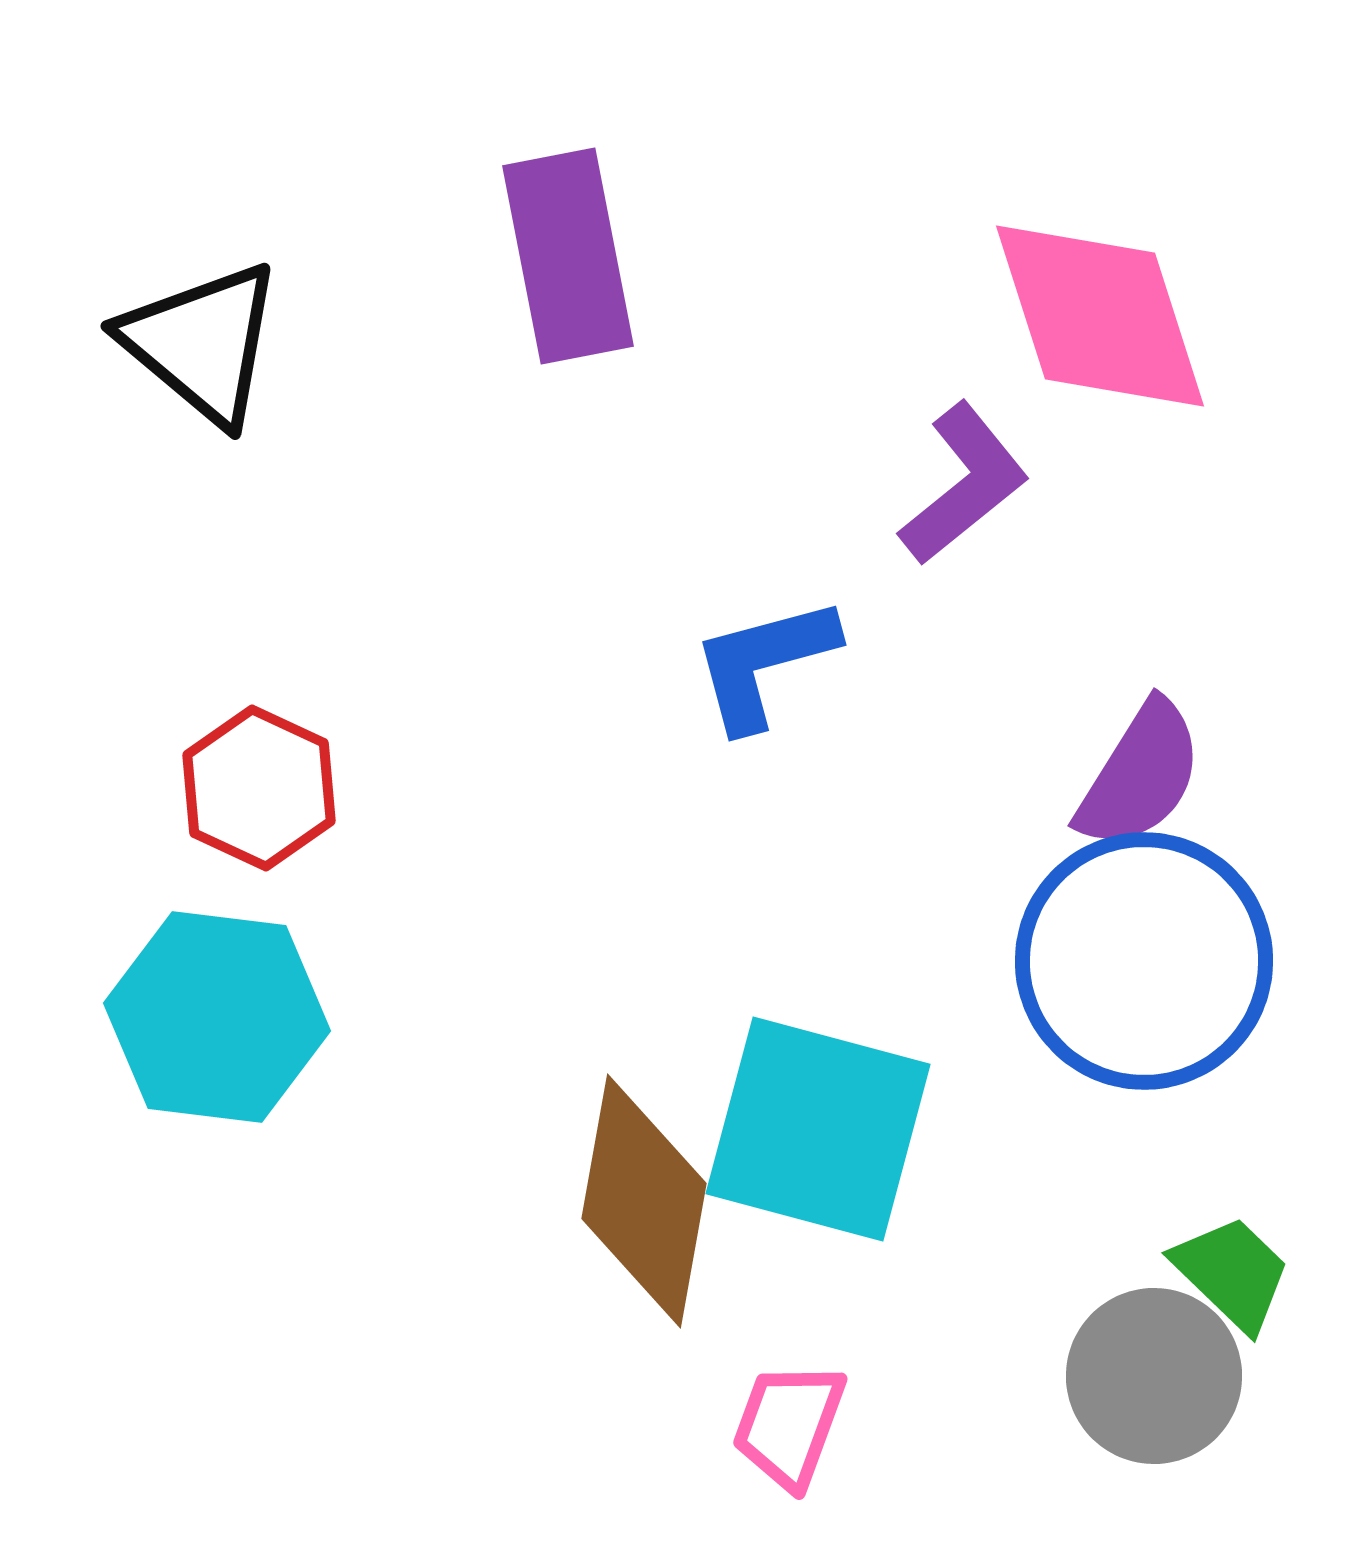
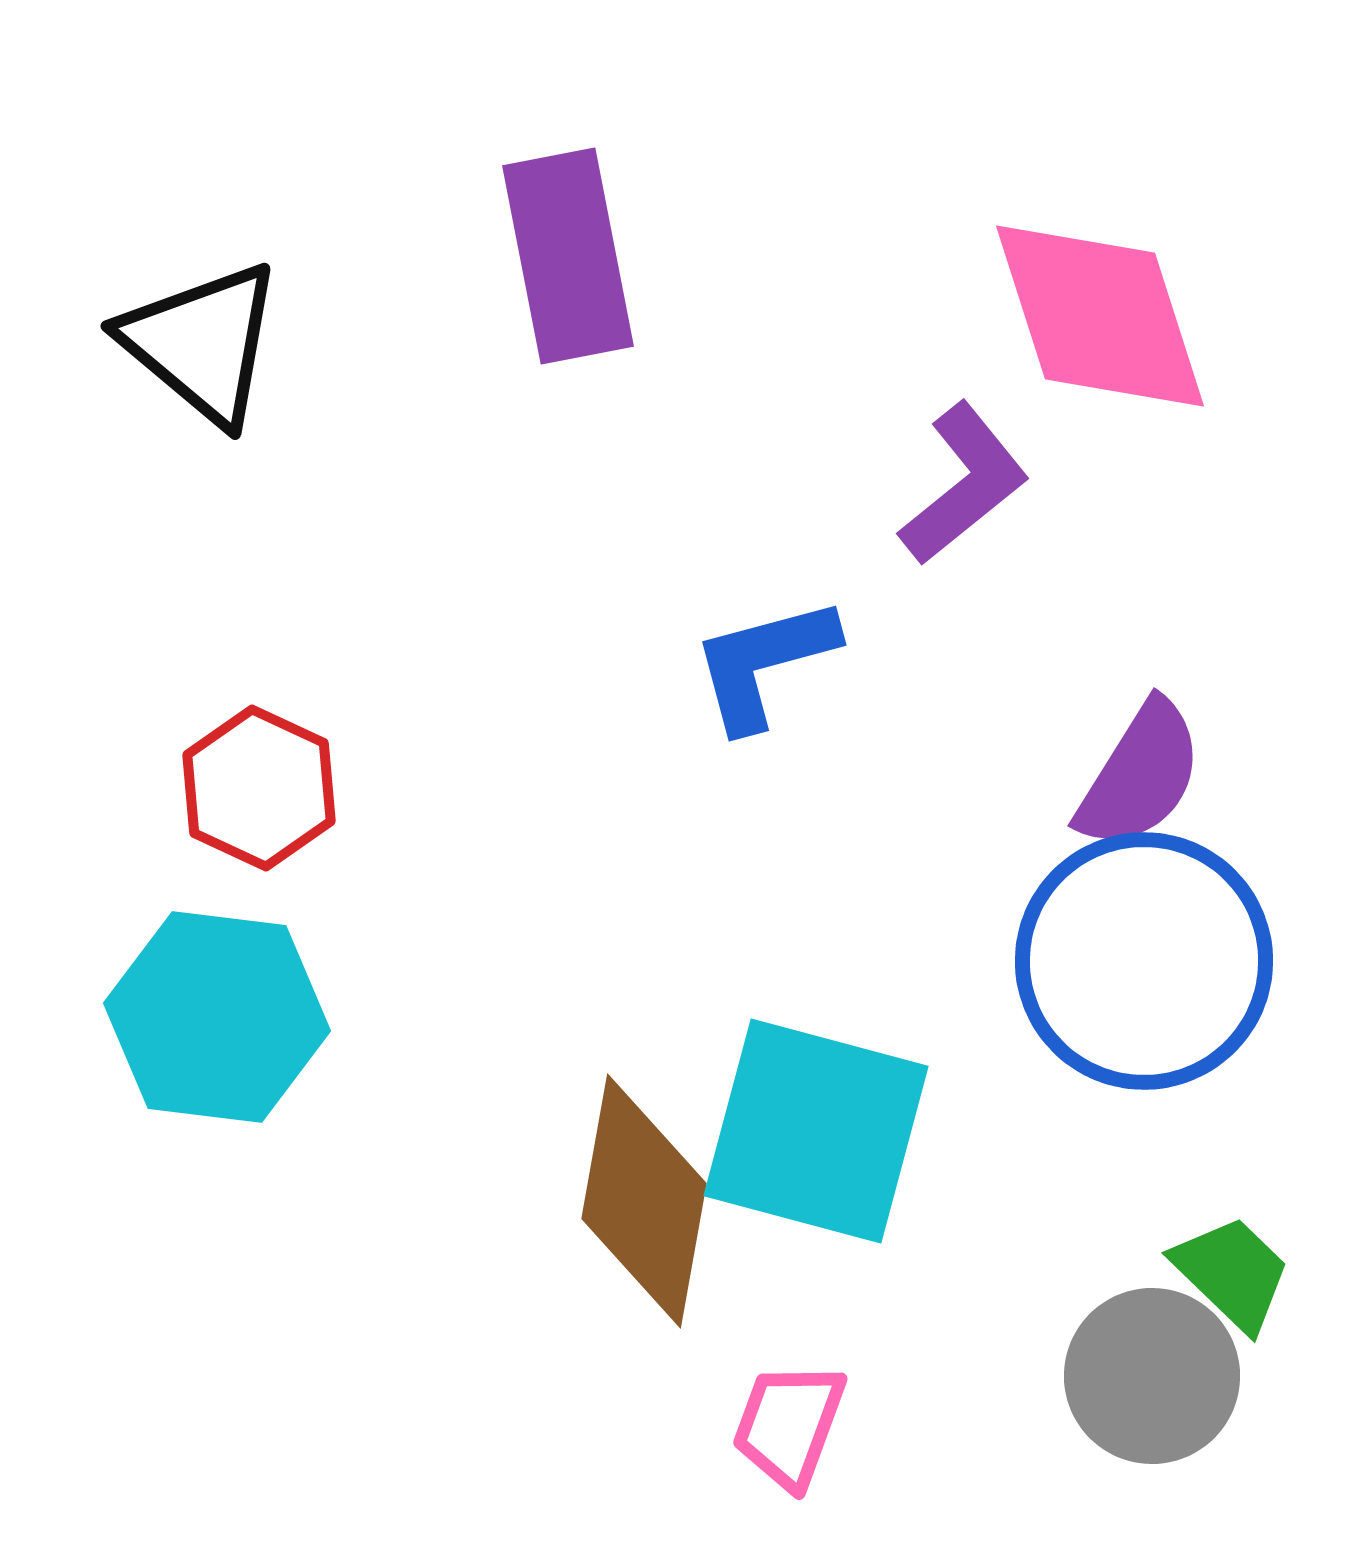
cyan square: moved 2 px left, 2 px down
gray circle: moved 2 px left
